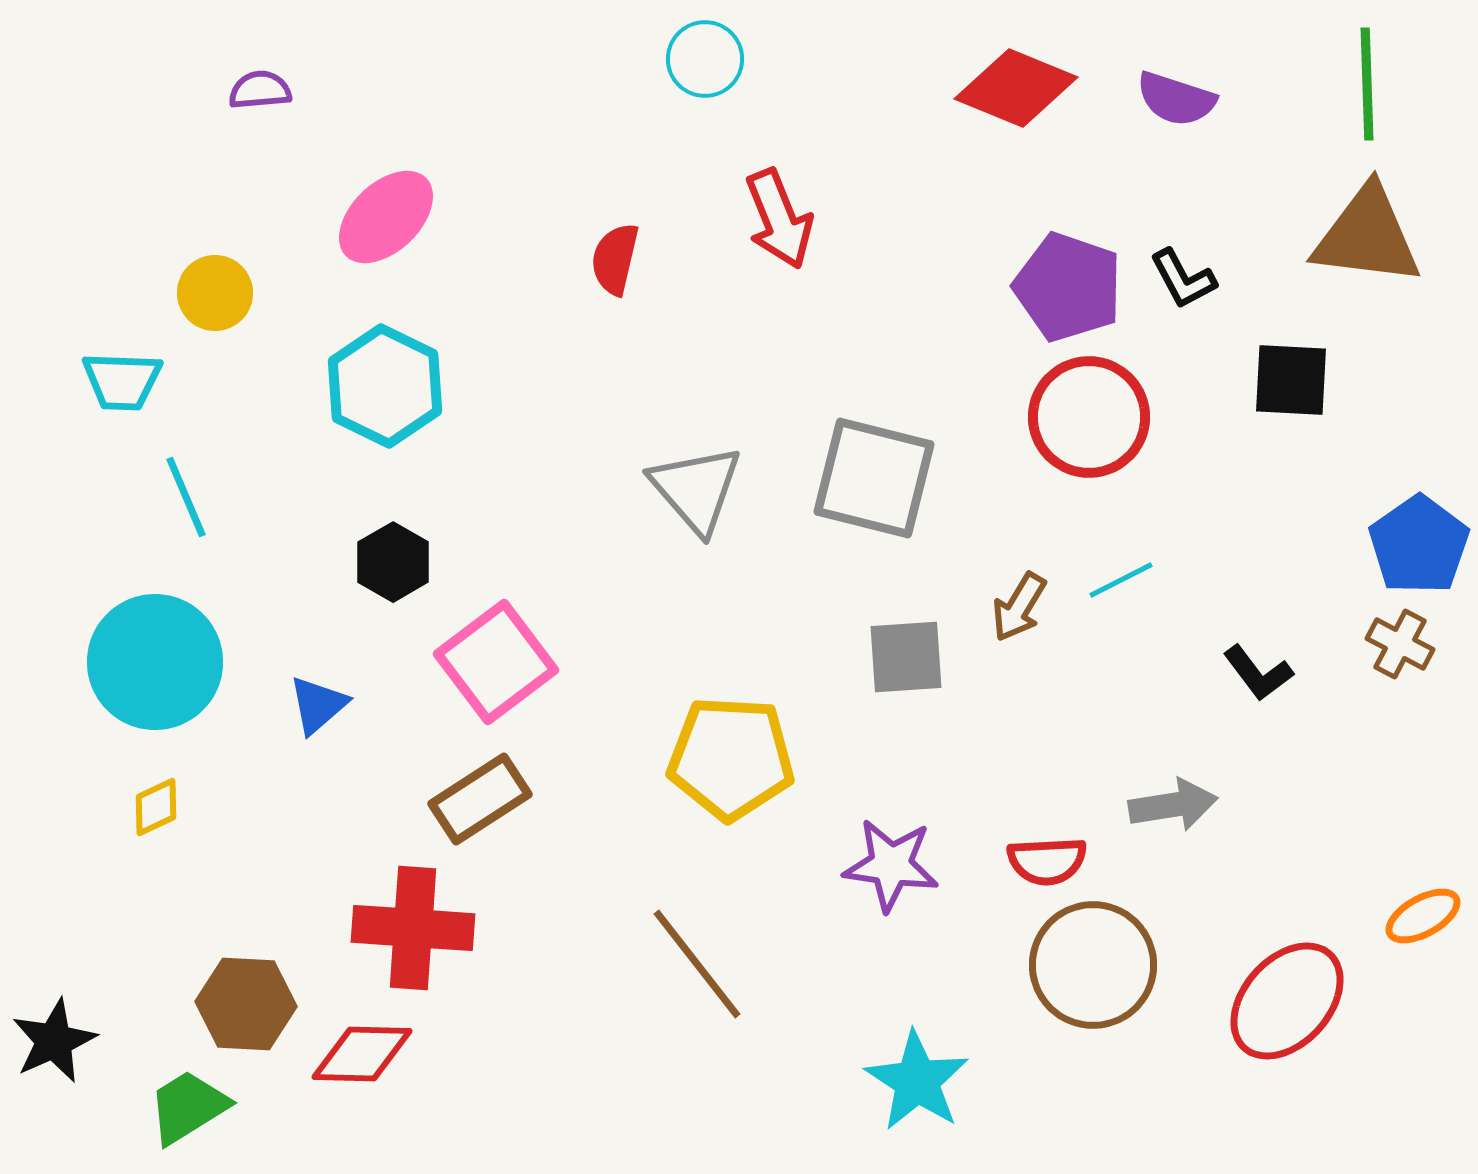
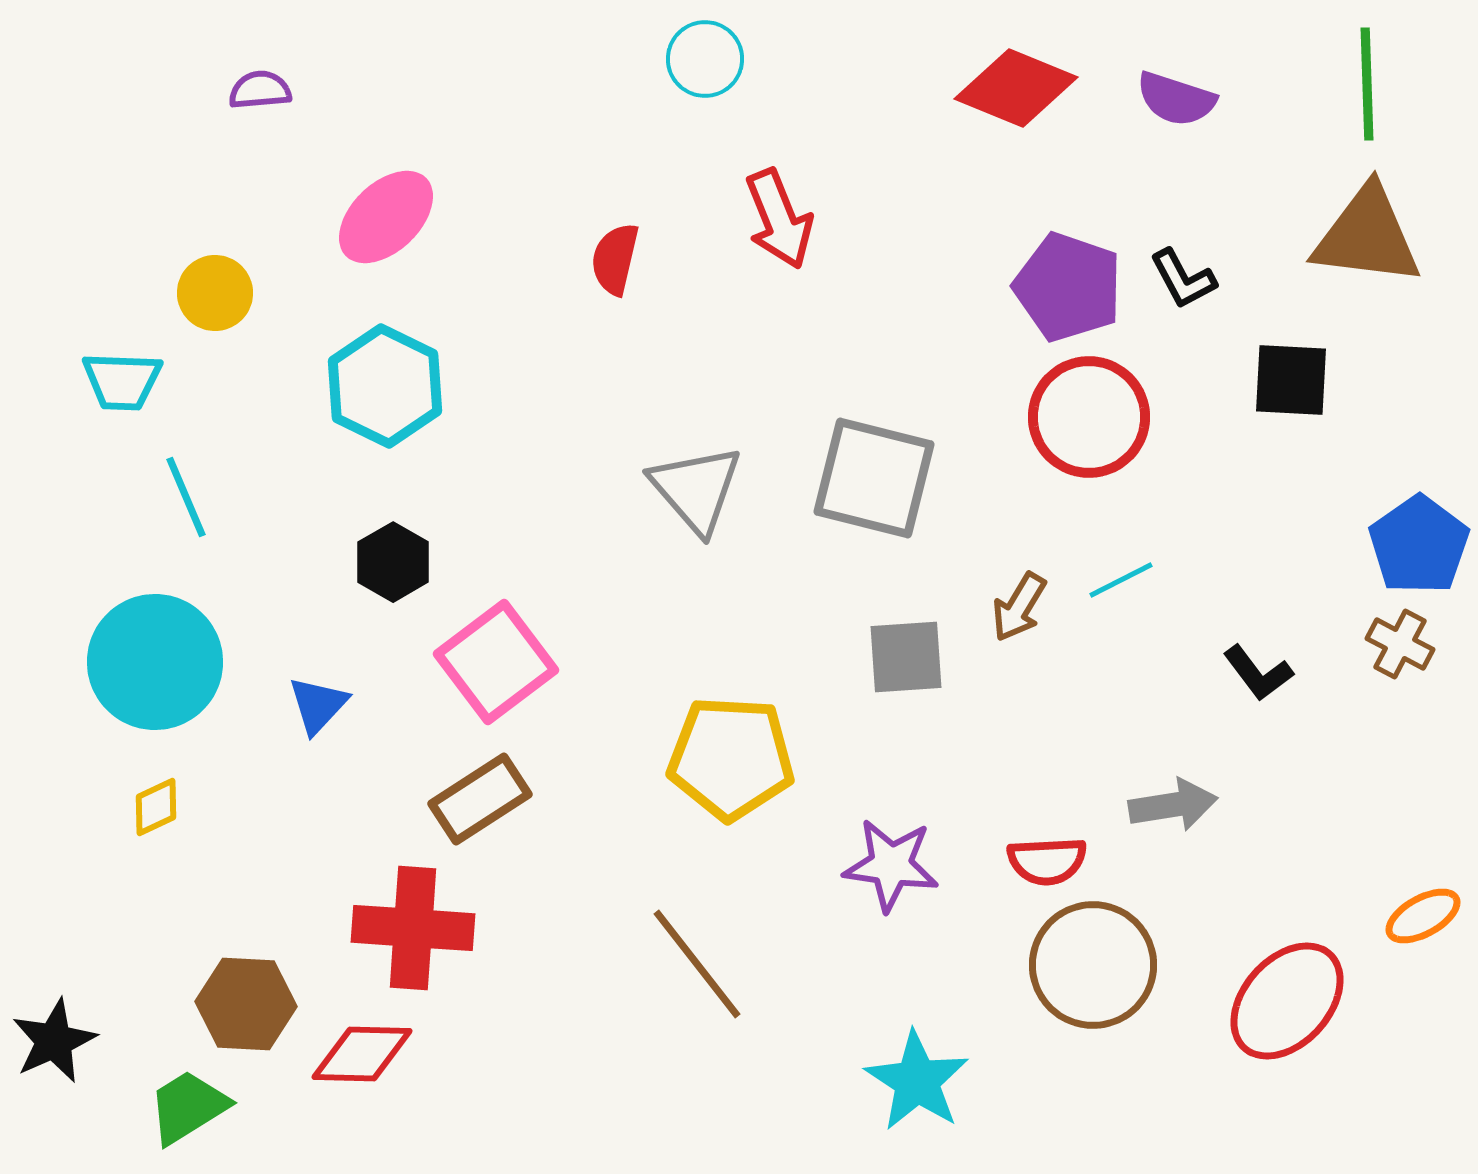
blue triangle at (318, 705): rotated 6 degrees counterclockwise
